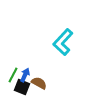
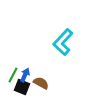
brown semicircle: moved 2 px right
